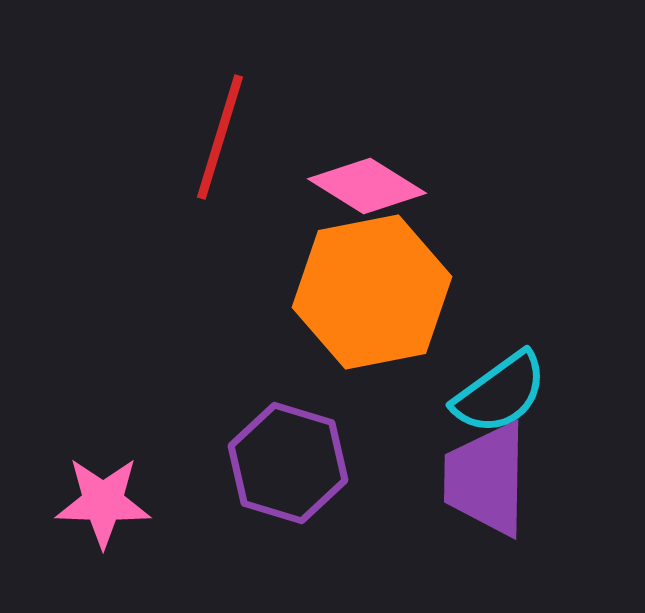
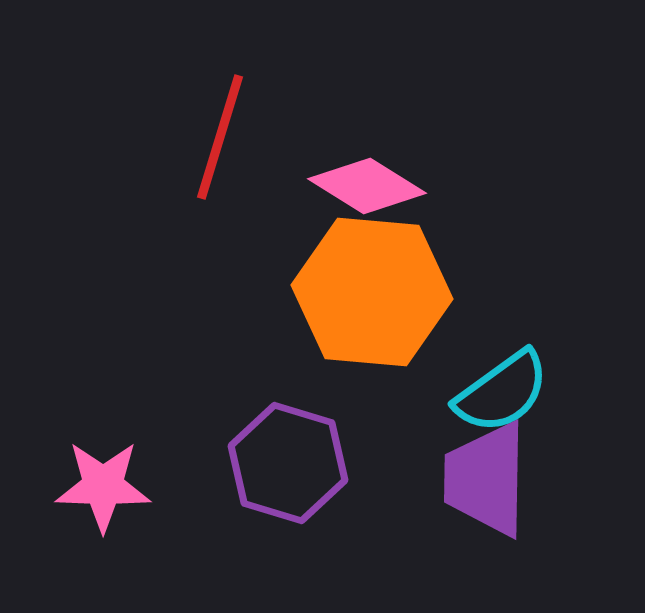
orange hexagon: rotated 16 degrees clockwise
cyan semicircle: moved 2 px right, 1 px up
pink star: moved 16 px up
